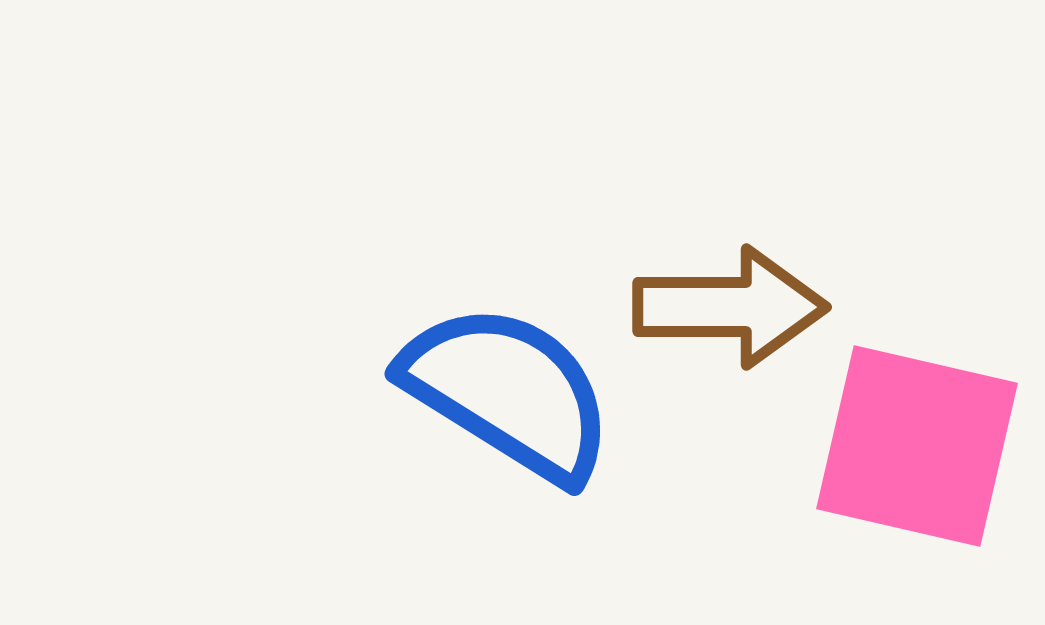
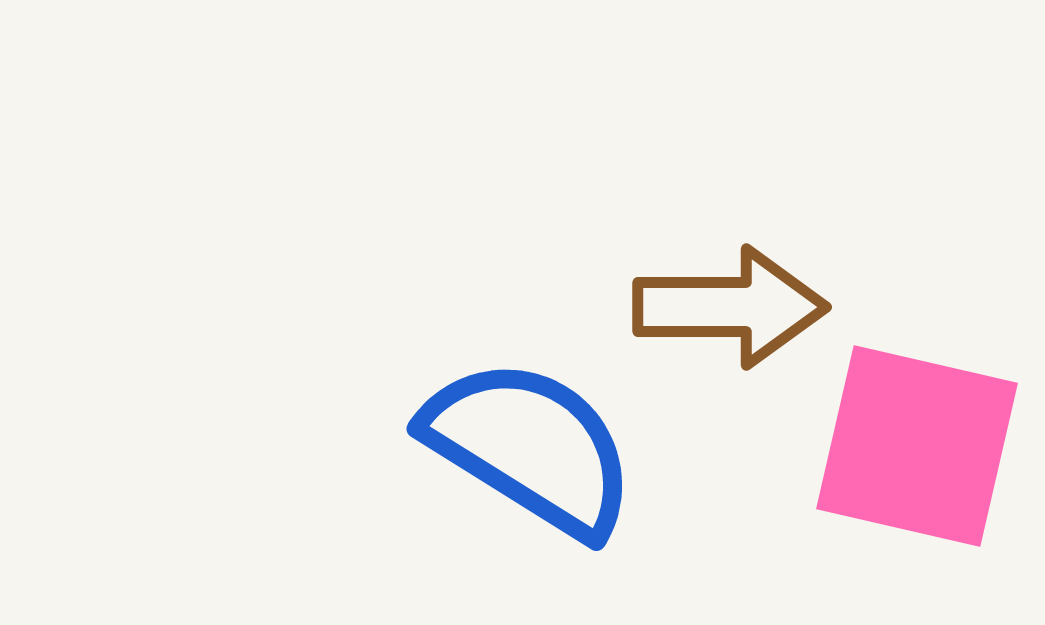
blue semicircle: moved 22 px right, 55 px down
